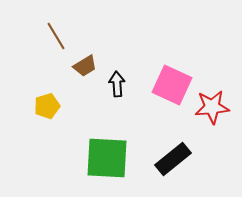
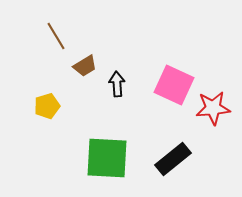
pink square: moved 2 px right
red star: moved 1 px right, 1 px down
